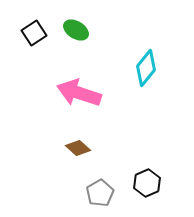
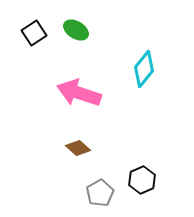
cyan diamond: moved 2 px left, 1 px down
black hexagon: moved 5 px left, 3 px up
